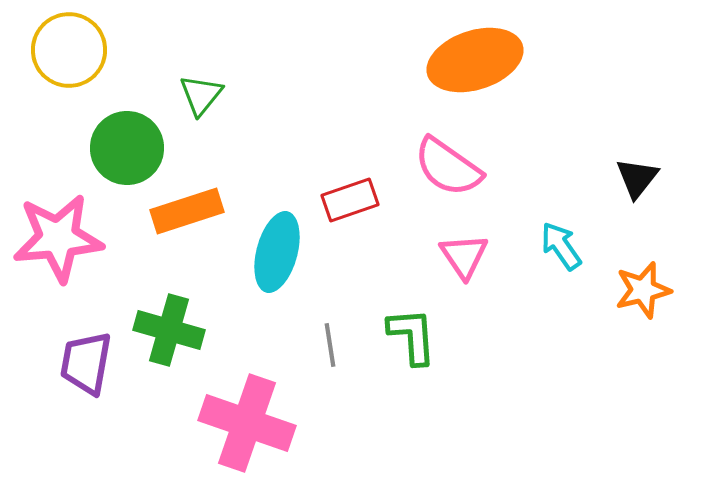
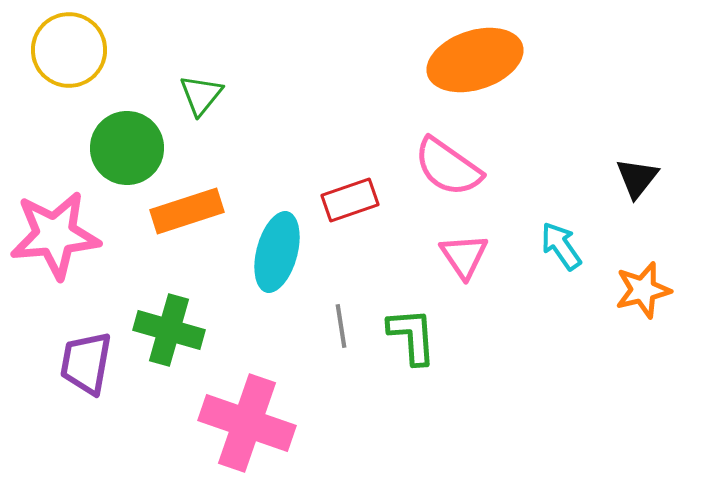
pink star: moved 3 px left, 3 px up
gray line: moved 11 px right, 19 px up
